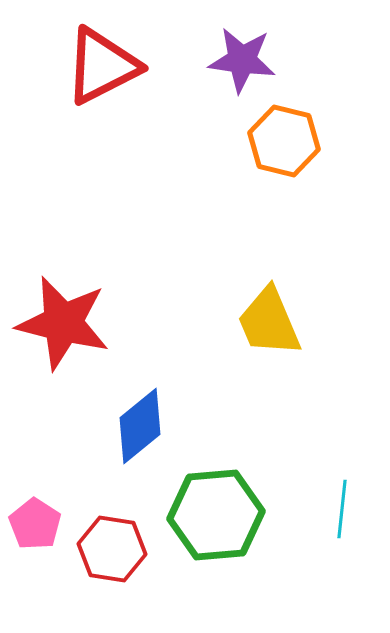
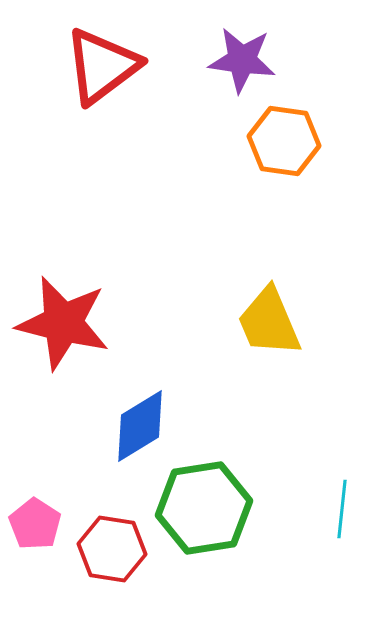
red triangle: rotated 10 degrees counterclockwise
orange hexagon: rotated 6 degrees counterclockwise
blue diamond: rotated 8 degrees clockwise
green hexagon: moved 12 px left, 7 px up; rotated 4 degrees counterclockwise
